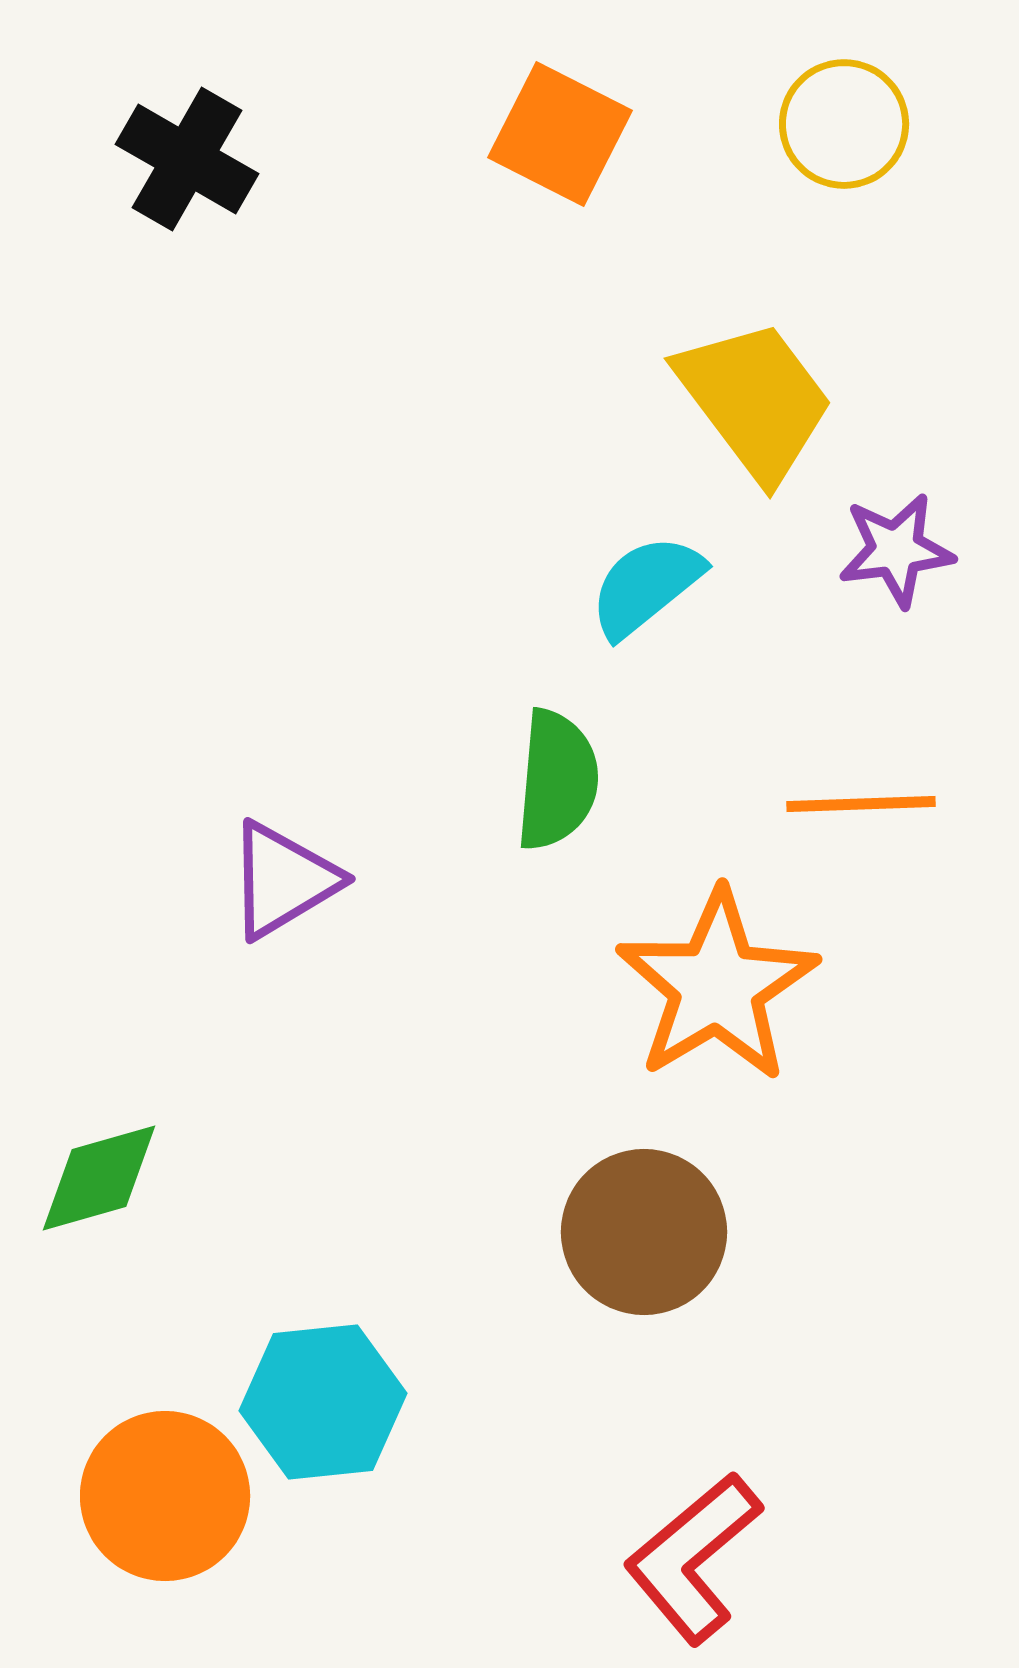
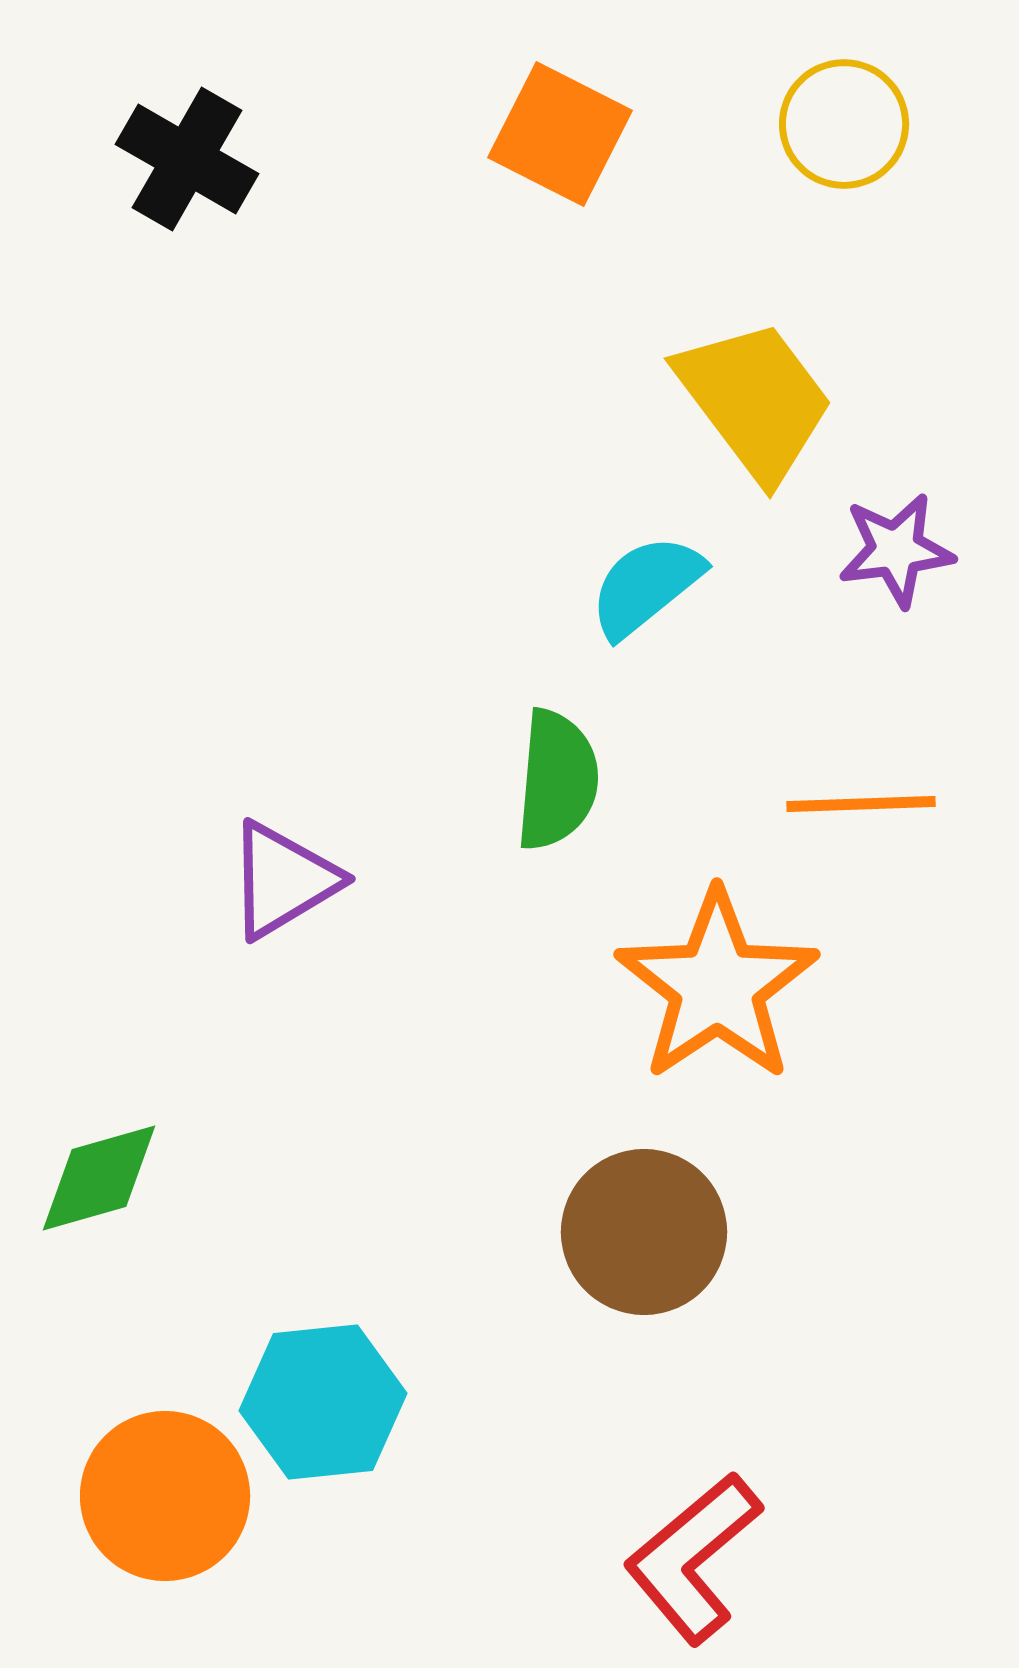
orange star: rotated 3 degrees counterclockwise
